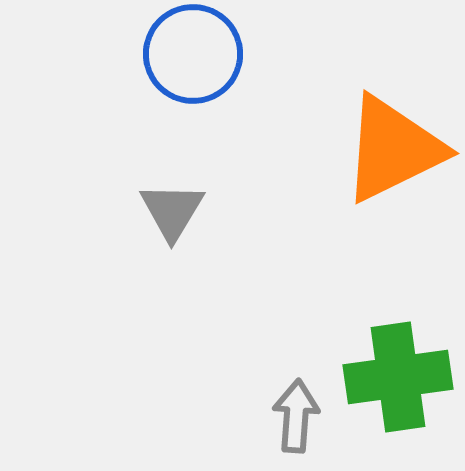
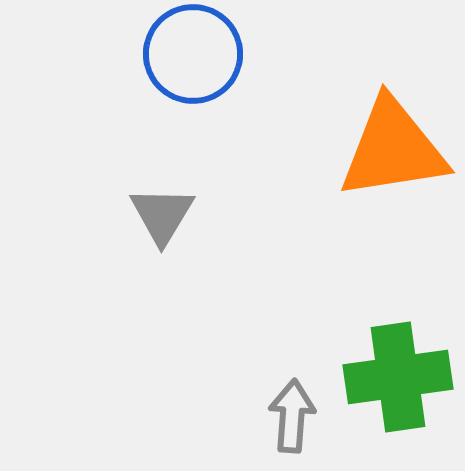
orange triangle: rotated 17 degrees clockwise
gray triangle: moved 10 px left, 4 px down
gray arrow: moved 4 px left
